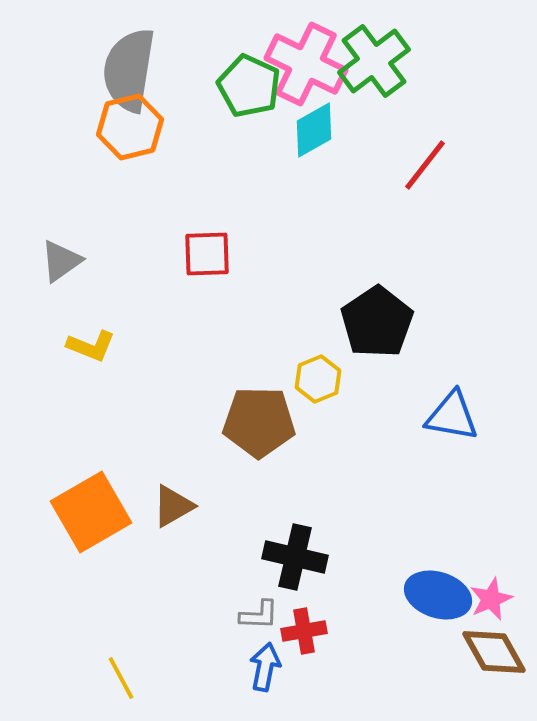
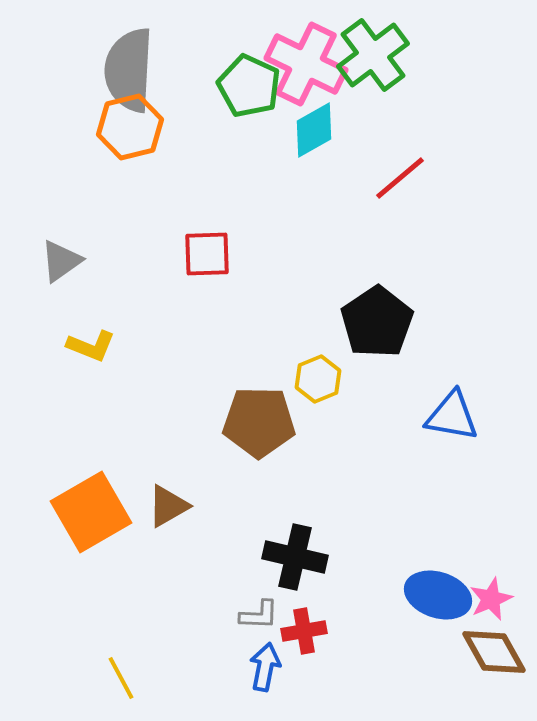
green cross: moved 1 px left, 6 px up
gray semicircle: rotated 6 degrees counterclockwise
red line: moved 25 px left, 13 px down; rotated 12 degrees clockwise
brown triangle: moved 5 px left
